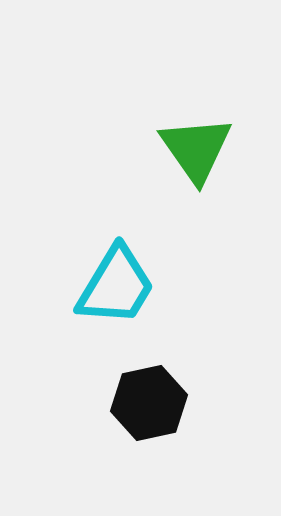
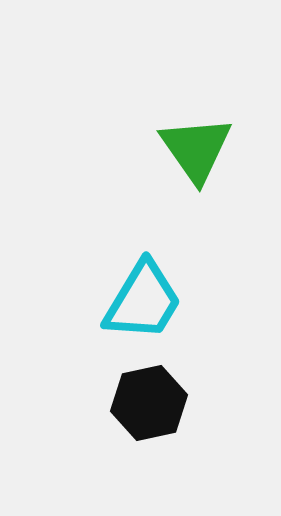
cyan trapezoid: moved 27 px right, 15 px down
